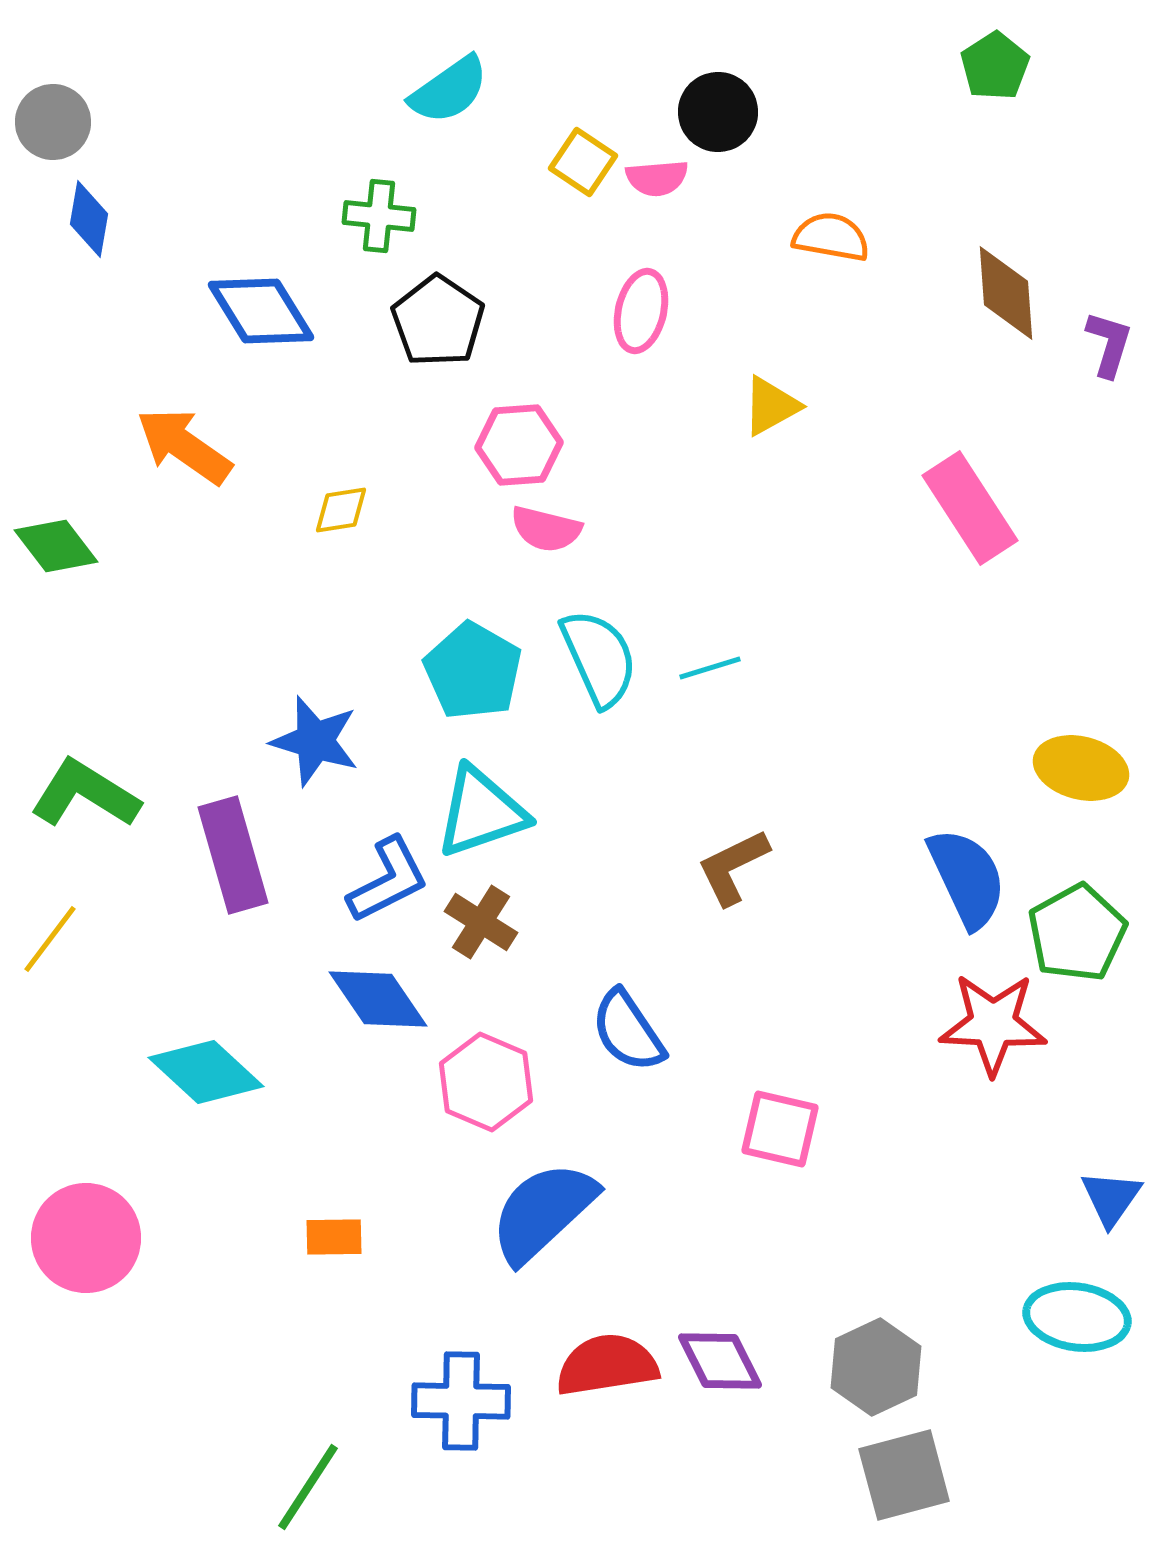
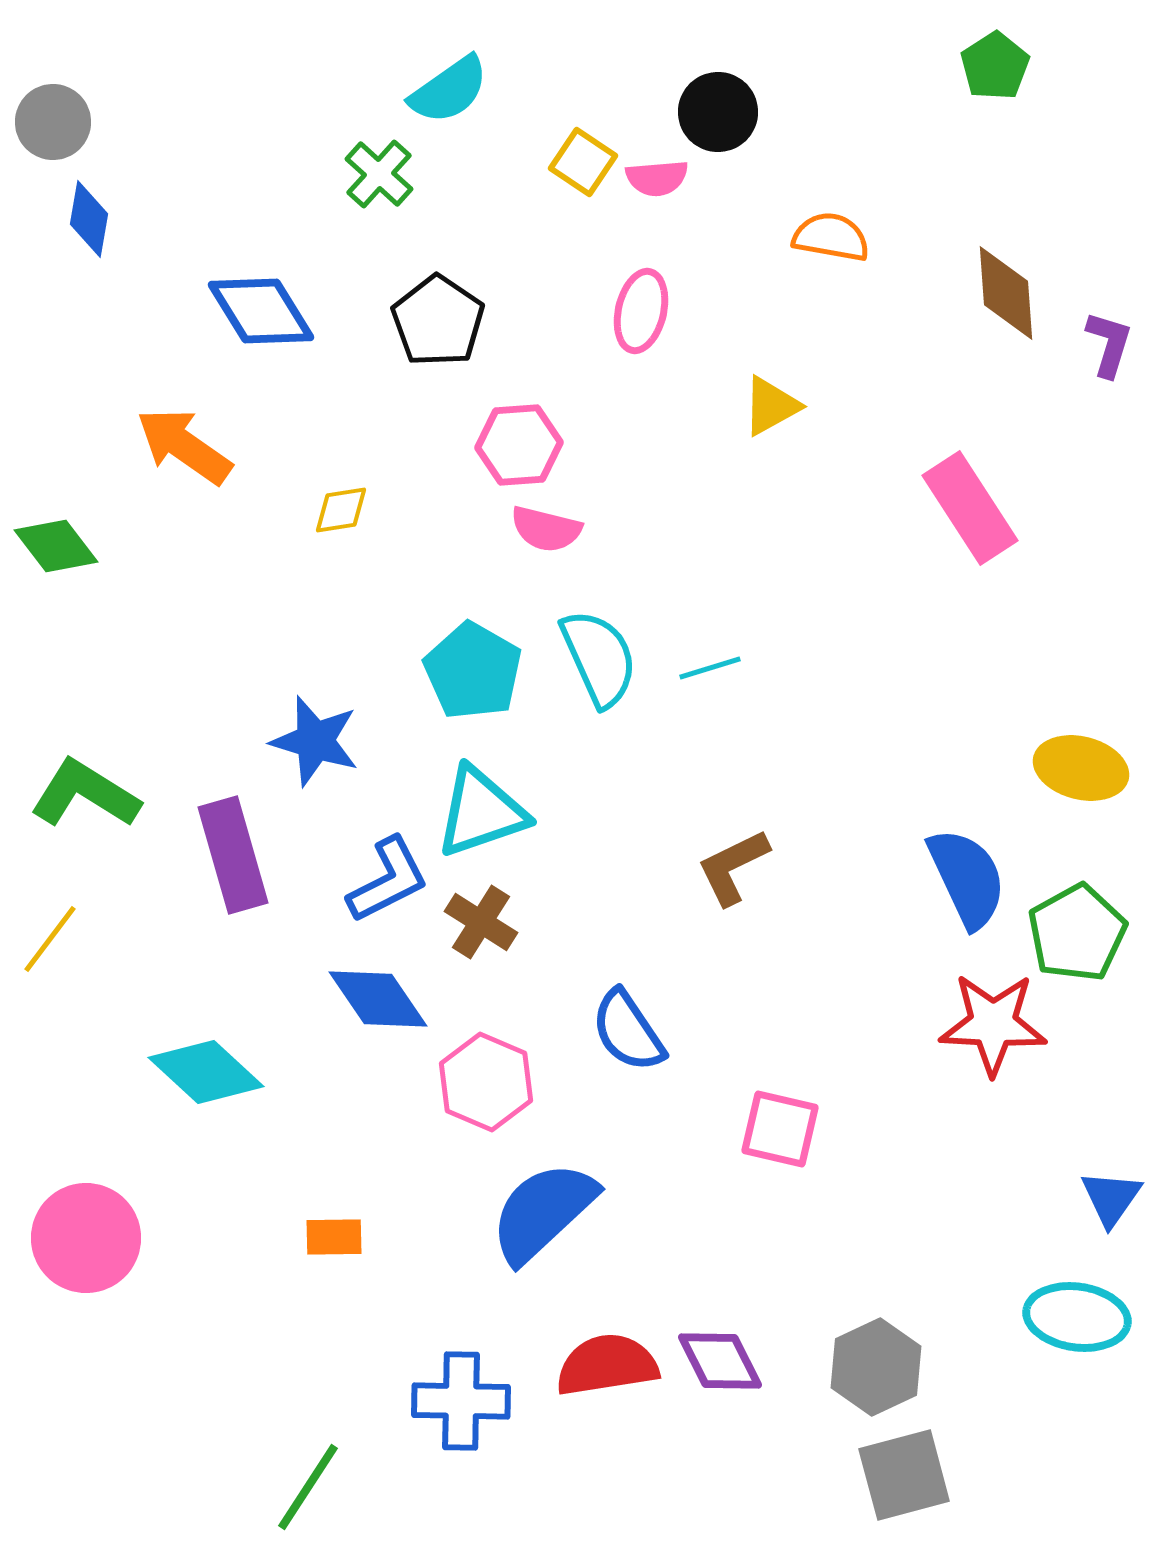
green cross at (379, 216): moved 42 px up; rotated 36 degrees clockwise
